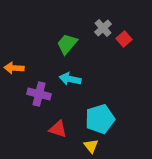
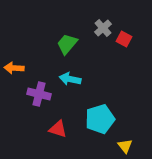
red square: rotated 21 degrees counterclockwise
yellow triangle: moved 34 px right
